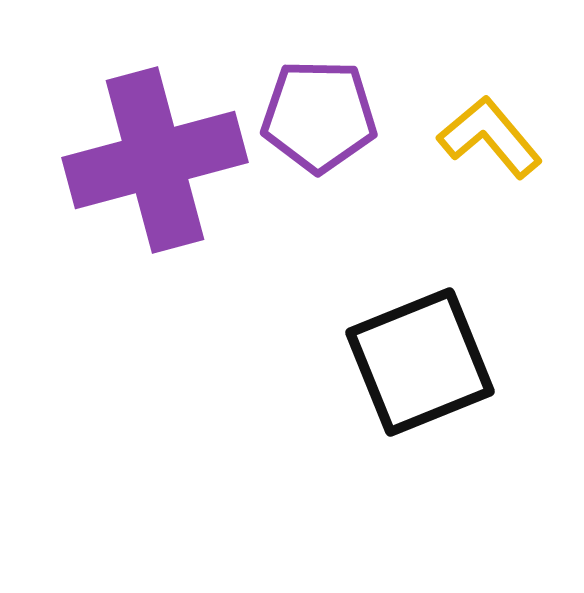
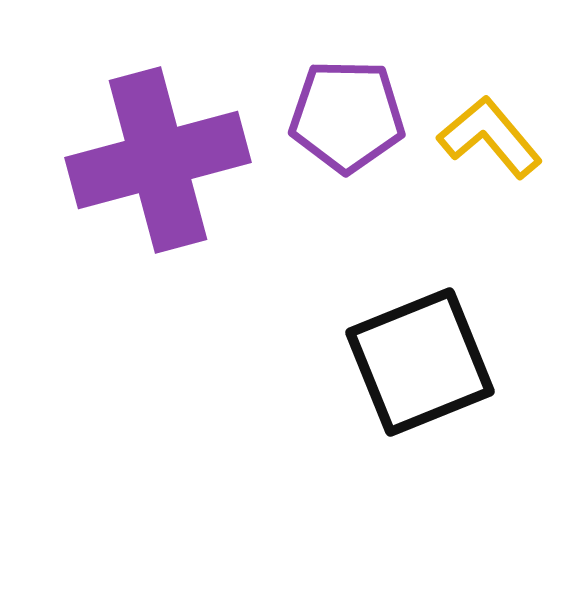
purple pentagon: moved 28 px right
purple cross: moved 3 px right
